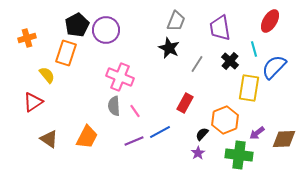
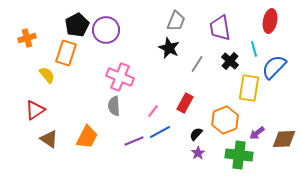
red ellipse: rotated 20 degrees counterclockwise
red triangle: moved 2 px right, 8 px down
pink line: moved 18 px right; rotated 72 degrees clockwise
black semicircle: moved 6 px left
